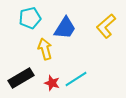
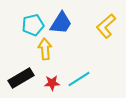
cyan pentagon: moved 3 px right, 7 px down
blue trapezoid: moved 4 px left, 5 px up
yellow arrow: rotated 10 degrees clockwise
cyan line: moved 3 px right
red star: rotated 21 degrees counterclockwise
